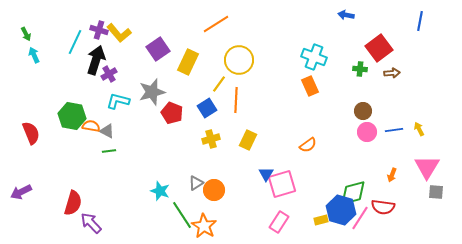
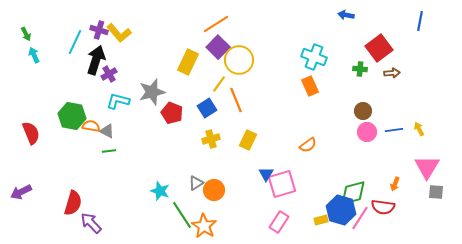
purple square at (158, 49): moved 60 px right, 2 px up; rotated 10 degrees counterclockwise
orange line at (236, 100): rotated 25 degrees counterclockwise
orange arrow at (392, 175): moved 3 px right, 9 px down
